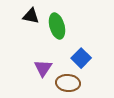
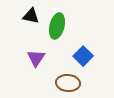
green ellipse: rotated 30 degrees clockwise
blue square: moved 2 px right, 2 px up
purple triangle: moved 7 px left, 10 px up
